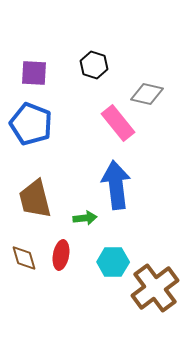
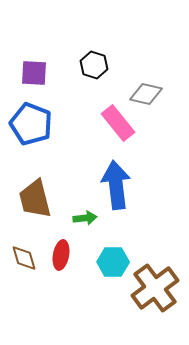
gray diamond: moved 1 px left
